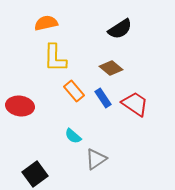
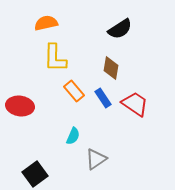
brown diamond: rotated 60 degrees clockwise
cyan semicircle: rotated 108 degrees counterclockwise
